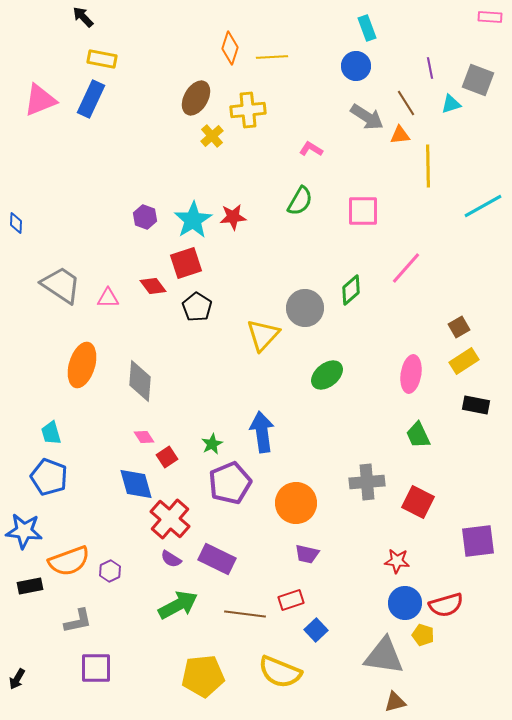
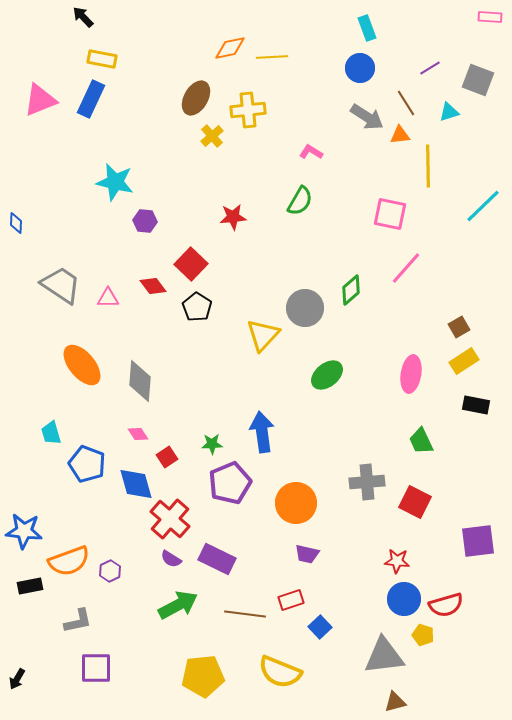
orange diamond at (230, 48): rotated 60 degrees clockwise
blue circle at (356, 66): moved 4 px right, 2 px down
purple line at (430, 68): rotated 70 degrees clockwise
cyan triangle at (451, 104): moved 2 px left, 8 px down
pink L-shape at (311, 149): moved 3 px down
cyan line at (483, 206): rotated 15 degrees counterclockwise
pink square at (363, 211): moved 27 px right, 3 px down; rotated 12 degrees clockwise
purple hexagon at (145, 217): moved 4 px down; rotated 15 degrees counterclockwise
cyan star at (193, 220): moved 78 px left, 38 px up; rotated 27 degrees counterclockwise
red square at (186, 263): moved 5 px right, 1 px down; rotated 28 degrees counterclockwise
orange ellipse at (82, 365): rotated 57 degrees counterclockwise
green trapezoid at (418, 435): moved 3 px right, 6 px down
pink diamond at (144, 437): moved 6 px left, 3 px up
green star at (212, 444): rotated 25 degrees clockwise
blue pentagon at (49, 477): moved 38 px right, 13 px up
red square at (418, 502): moved 3 px left
blue circle at (405, 603): moved 1 px left, 4 px up
blue square at (316, 630): moved 4 px right, 3 px up
gray triangle at (384, 656): rotated 15 degrees counterclockwise
